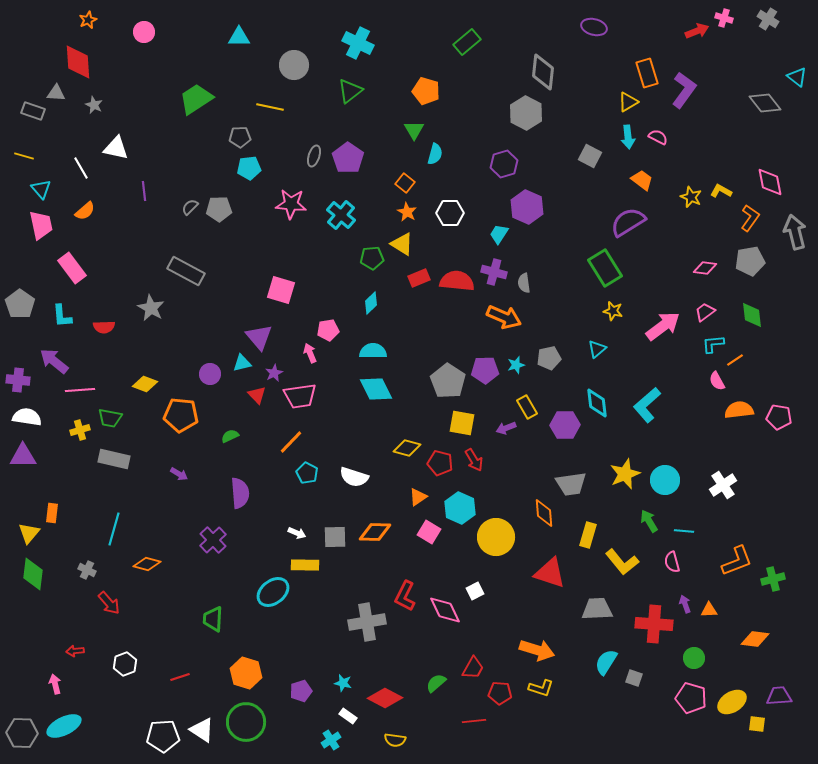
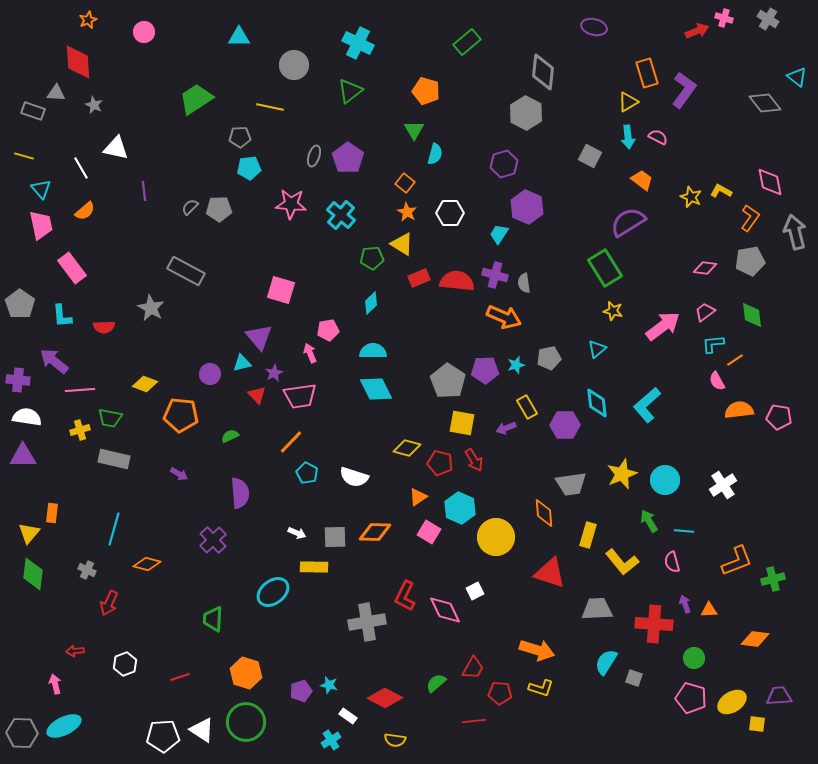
purple cross at (494, 272): moved 1 px right, 3 px down
yellow star at (625, 474): moved 3 px left
yellow rectangle at (305, 565): moved 9 px right, 2 px down
red arrow at (109, 603): rotated 65 degrees clockwise
cyan star at (343, 683): moved 14 px left, 2 px down
